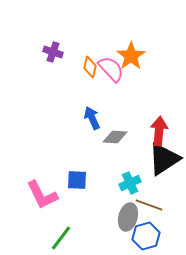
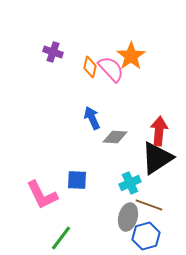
black triangle: moved 7 px left, 1 px up
